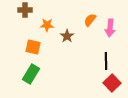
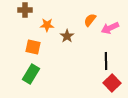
pink arrow: rotated 60 degrees clockwise
